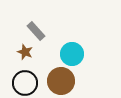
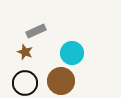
gray rectangle: rotated 72 degrees counterclockwise
cyan circle: moved 1 px up
